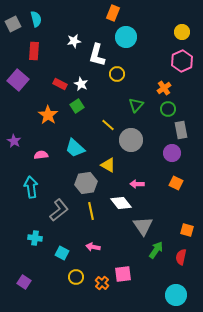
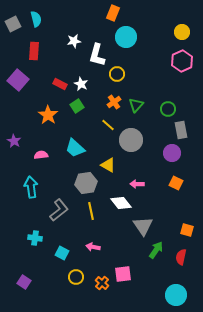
orange cross at (164, 88): moved 50 px left, 14 px down
